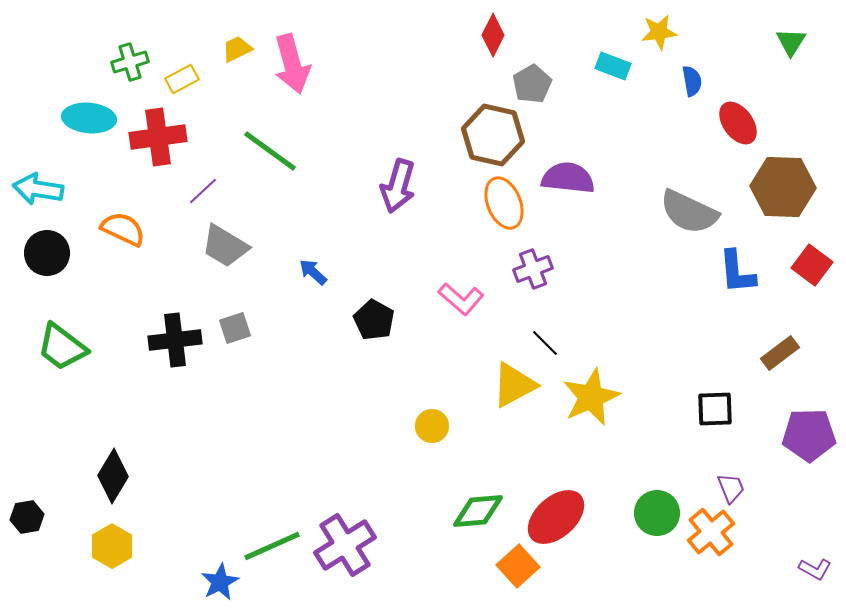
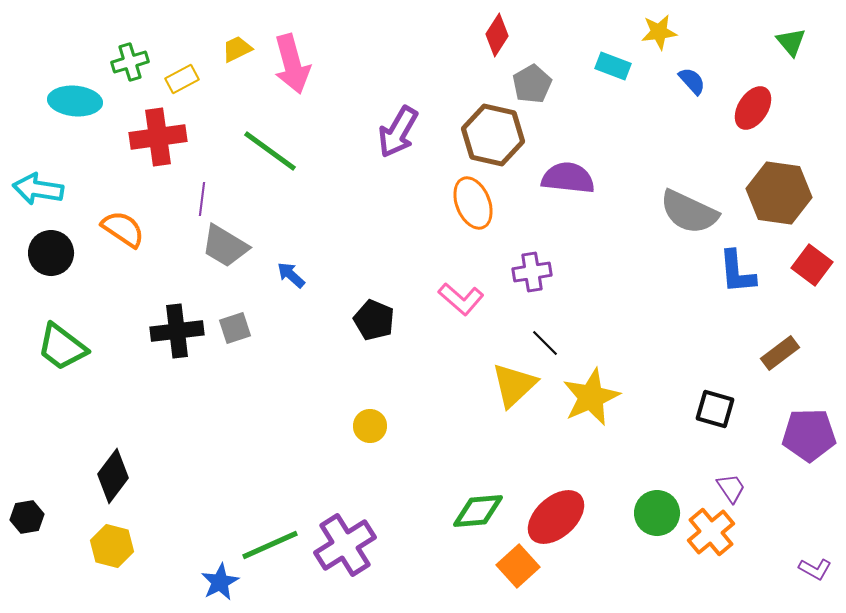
red diamond at (493, 35): moved 4 px right; rotated 6 degrees clockwise
green triangle at (791, 42): rotated 12 degrees counterclockwise
blue semicircle at (692, 81): rotated 32 degrees counterclockwise
cyan ellipse at (89, 118): moved 14 px left, 17 px up
red ellipse at (738, 123): moved 15 px right, 15 px up; rotated 69 degrees clockwise
purple arrow at (398, 186): moved 54 px up; rotated 14 degrees clockwise
brown hexagon at (783, 187): moved 4 px left, 6 px down; rotated 6 degrees clockwise
purple line at (203, 191): moved 1 px left, 8 px down; rotated 40 degrees counterclockwise
orange ellipse at (504, 203): moved 31 px left
orange semicircle at (123, 229): rotated 9 degrees clockwise
black circle at (47, 253): moved 4 px right
purple cross at (533, 269): moved 1 px left, 3 px down; rotated 12 degrees clockwise
blue arrow at (313, 272): moved 22 px left, 3 px down
black pentagon at (374, 320): rotated 6 degrees counterclockwise
black cross at (175, 340): moved 2 px right, 9 px up
yellow triangle at (514, 385): rotated 15 degrees counterclockwise
black square at (715, 409): rotated 18 degrees clockwise
yellow circle at (432, 426): moved 62 px left
black diamond at (113, 476): rotated 6 degrees clockwise
purple trapezoid at (731, 488): rotated 12 degrees counterclockwise
yellow hexagon at (112, 546): rotated 15 degrees counterclockwise
green line at (272, 546): moved 2 px left, 1 px up
